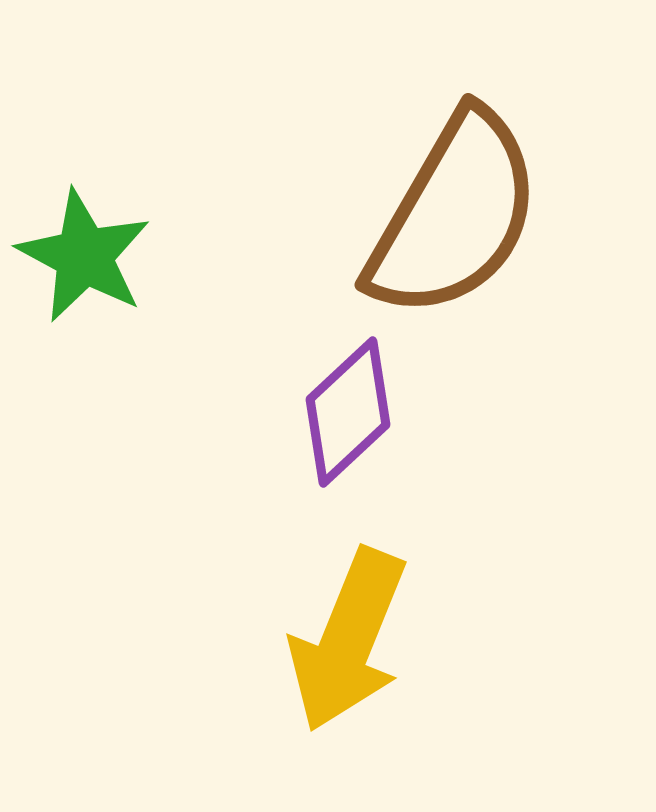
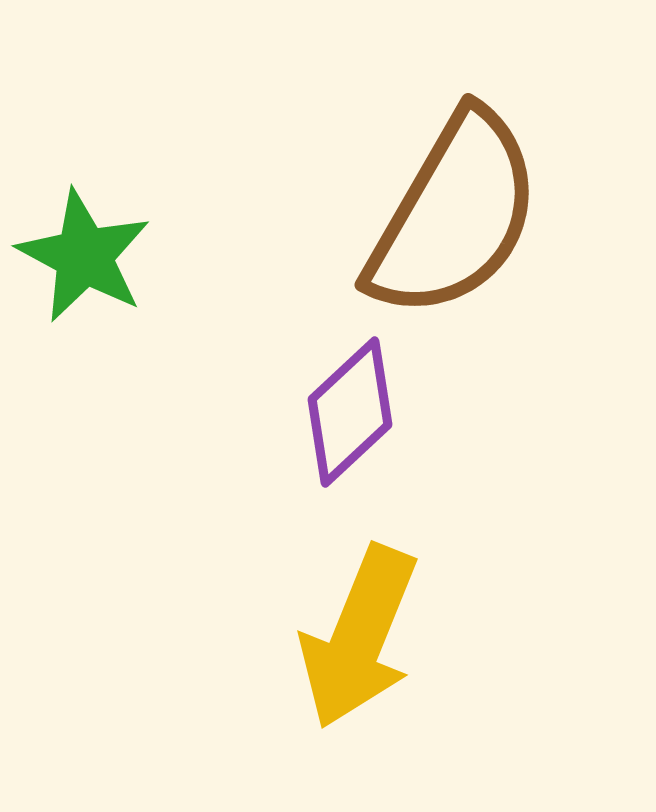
purple diamond: moved 2 px right
yellow arrow: moved 11 px right, 3 px up
